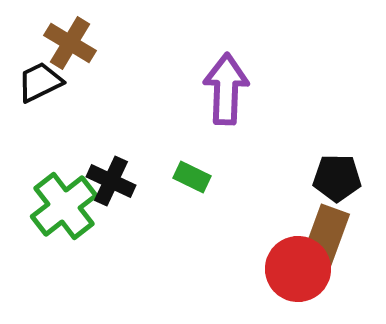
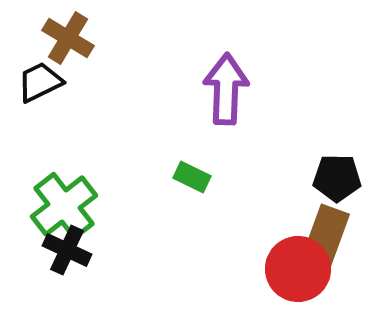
brown cross: moved 2 px left, 5 px up
black cross: moved 44 px left, 69 px down
